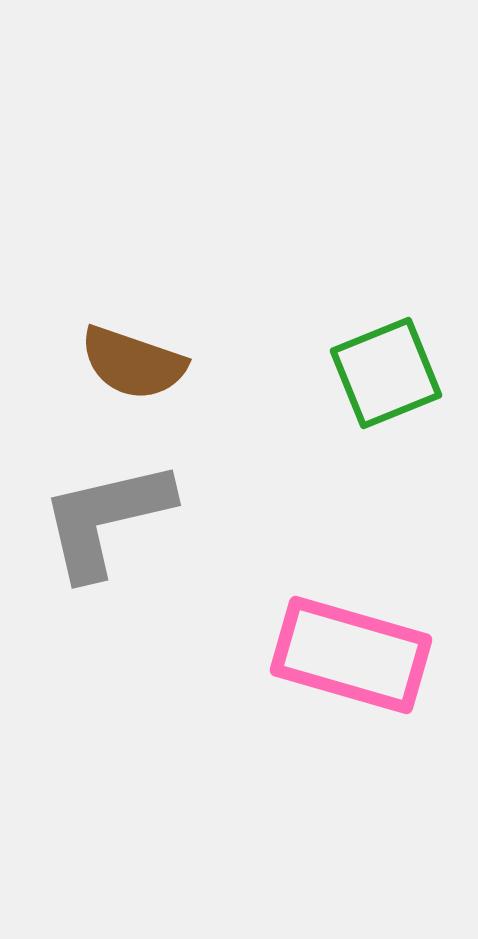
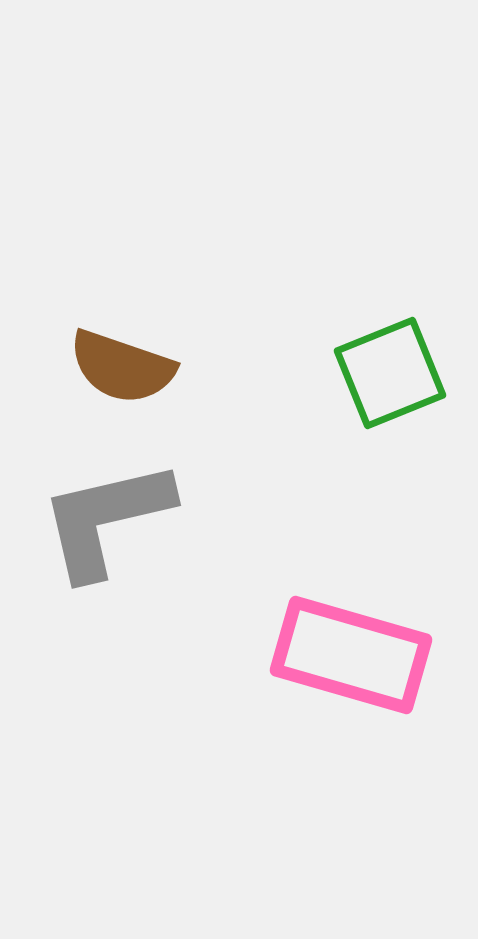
brown semicircle: moved 11 px left, 4 px down
green square: moved 4 px right
